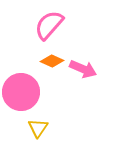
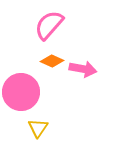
pink arrow: rotated 12 degrees counterclockwise
